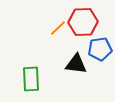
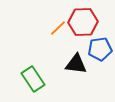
green rectangle: moved 2 px right; rotated 30 degrees counterclockwise
